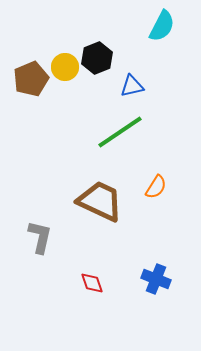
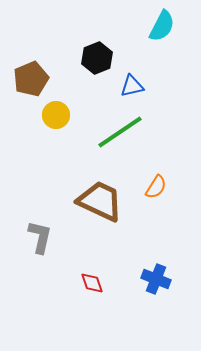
yellow circle: moved 9 px left, 48 px down
